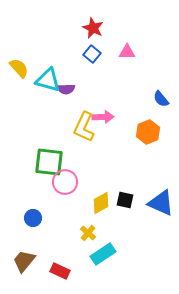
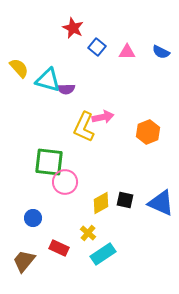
red star: moved 20 px left
blue square: moved 5 px right, 7 px up
blue semicircle: moved 47 px up; rotated 24 degrees counterclockwise
pink arrow: rotated 10 degrees counterclockwise
red rectangle: moved 1 px left, 23 px up
